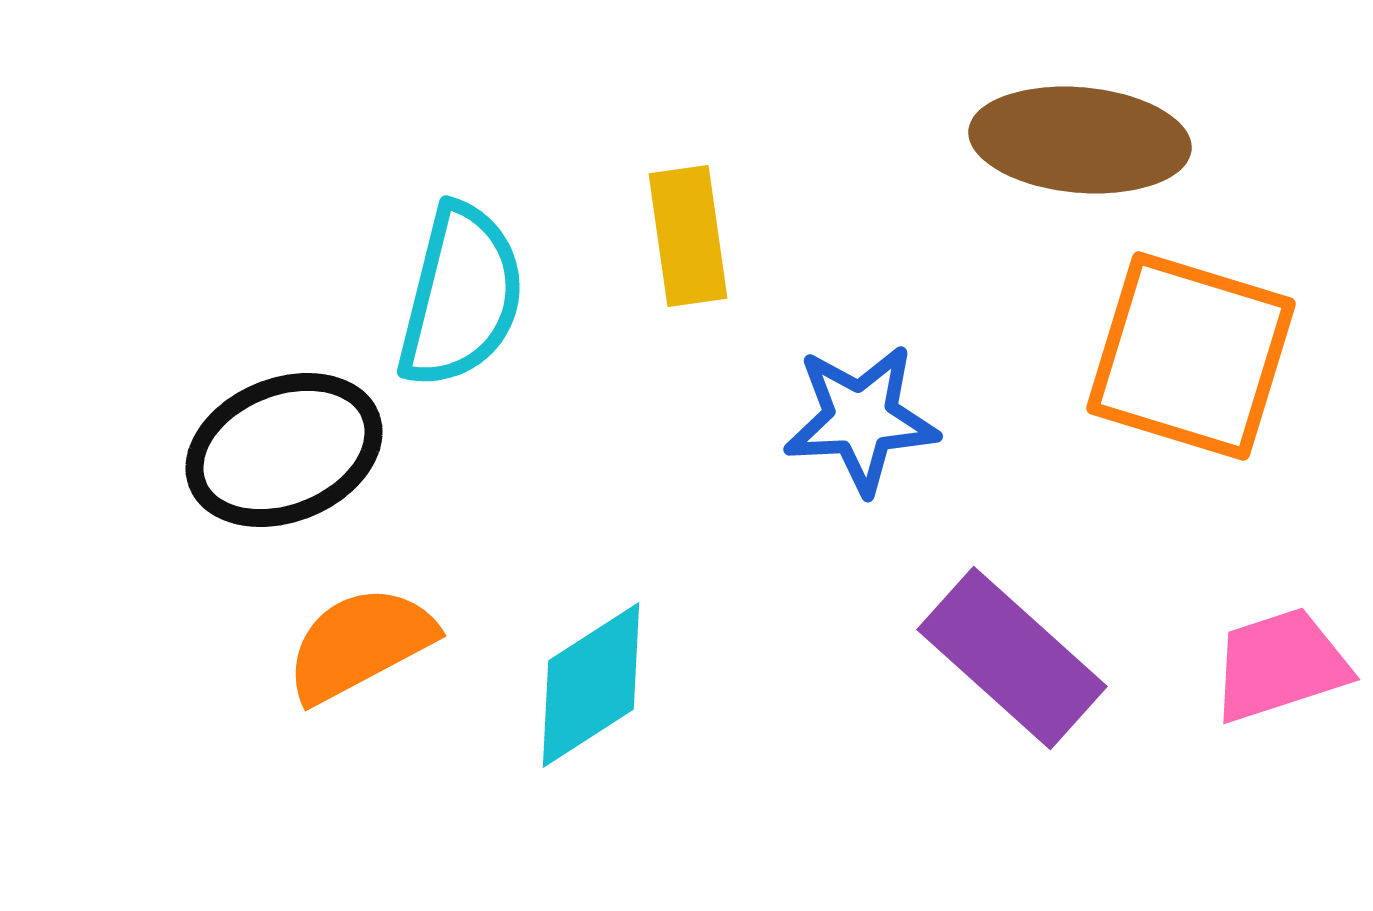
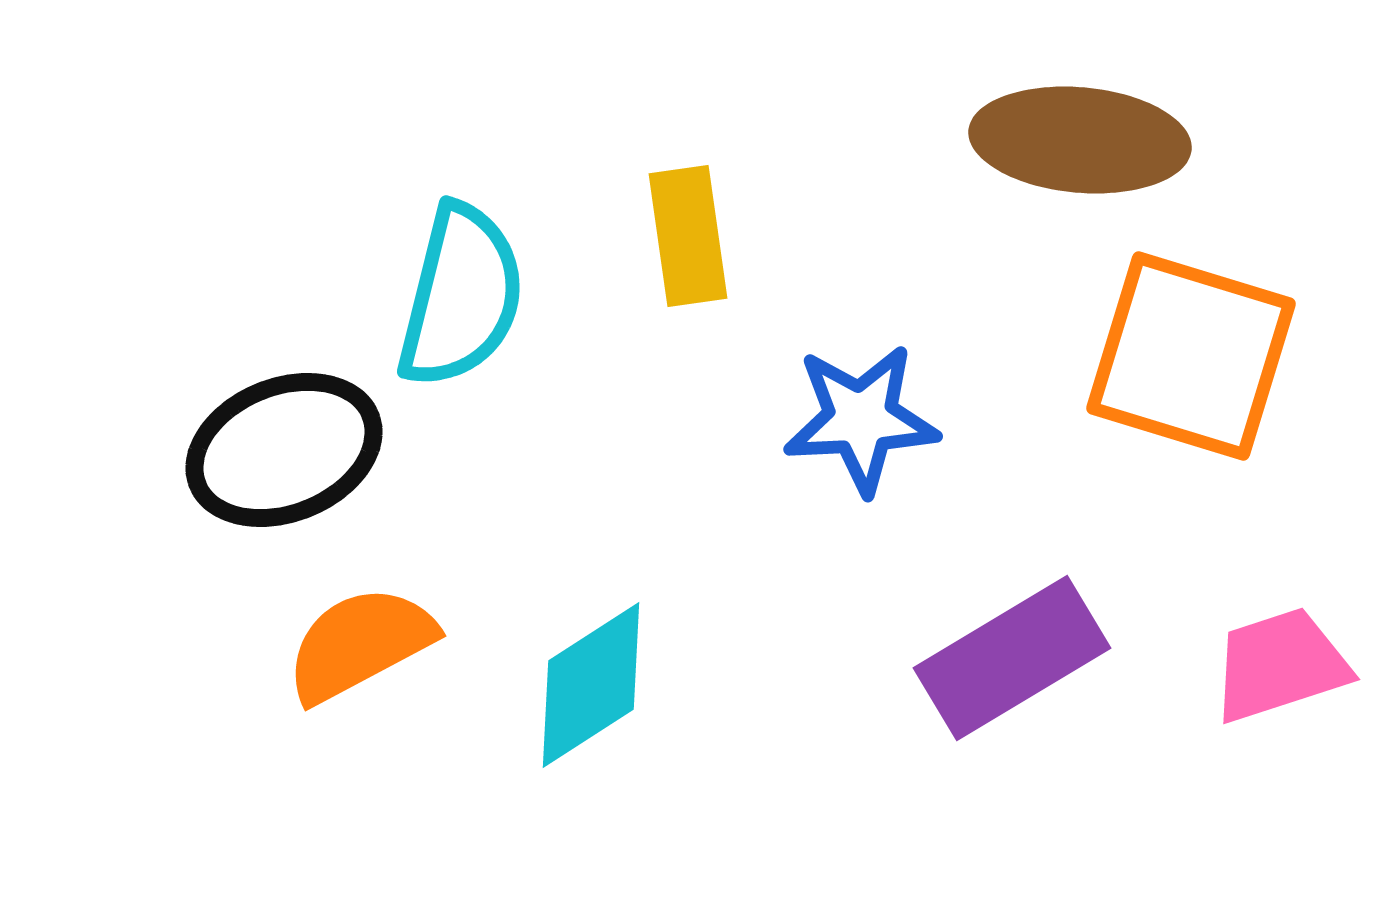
purple rectangle: rotated 73 degrees counterclockwise
